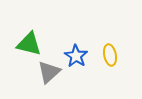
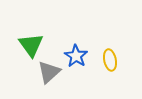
green triangle: moved 2 px right, 1 px down; rotated 40 degrees clockwise
yellow ellipse: moved 5 px down
